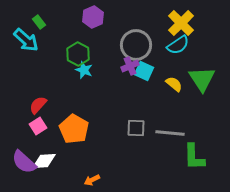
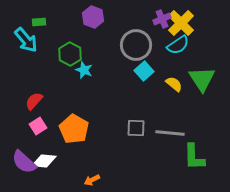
purple hexagon: rotated 15 degrees counterclockwise
green rectangle: rotated 56 degrees counterclockwise
cyan arrow: rotated 8 degrees clockwise
green hexagon: moved 8 px left
purple cross: moved 32 px right, 47 px up
cyan square: rotated 24 degrees clockwise
red semicircle: moved 4 px left, 4 px up
white diamond: rotated 10 degrees clockwise
